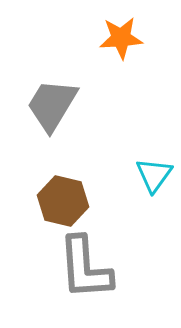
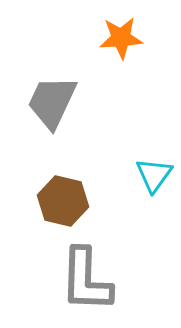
gray trapezoid: moved 3 px up; rotated 6 degrees counterclockwise
gray L-shape: moved 1 px right, 12 px down; rotated 6 degrees clockwise
